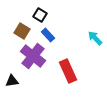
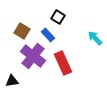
black square: moved 18 px right, 2 px down
red rectangle: moved 5 px left, 8 px up
